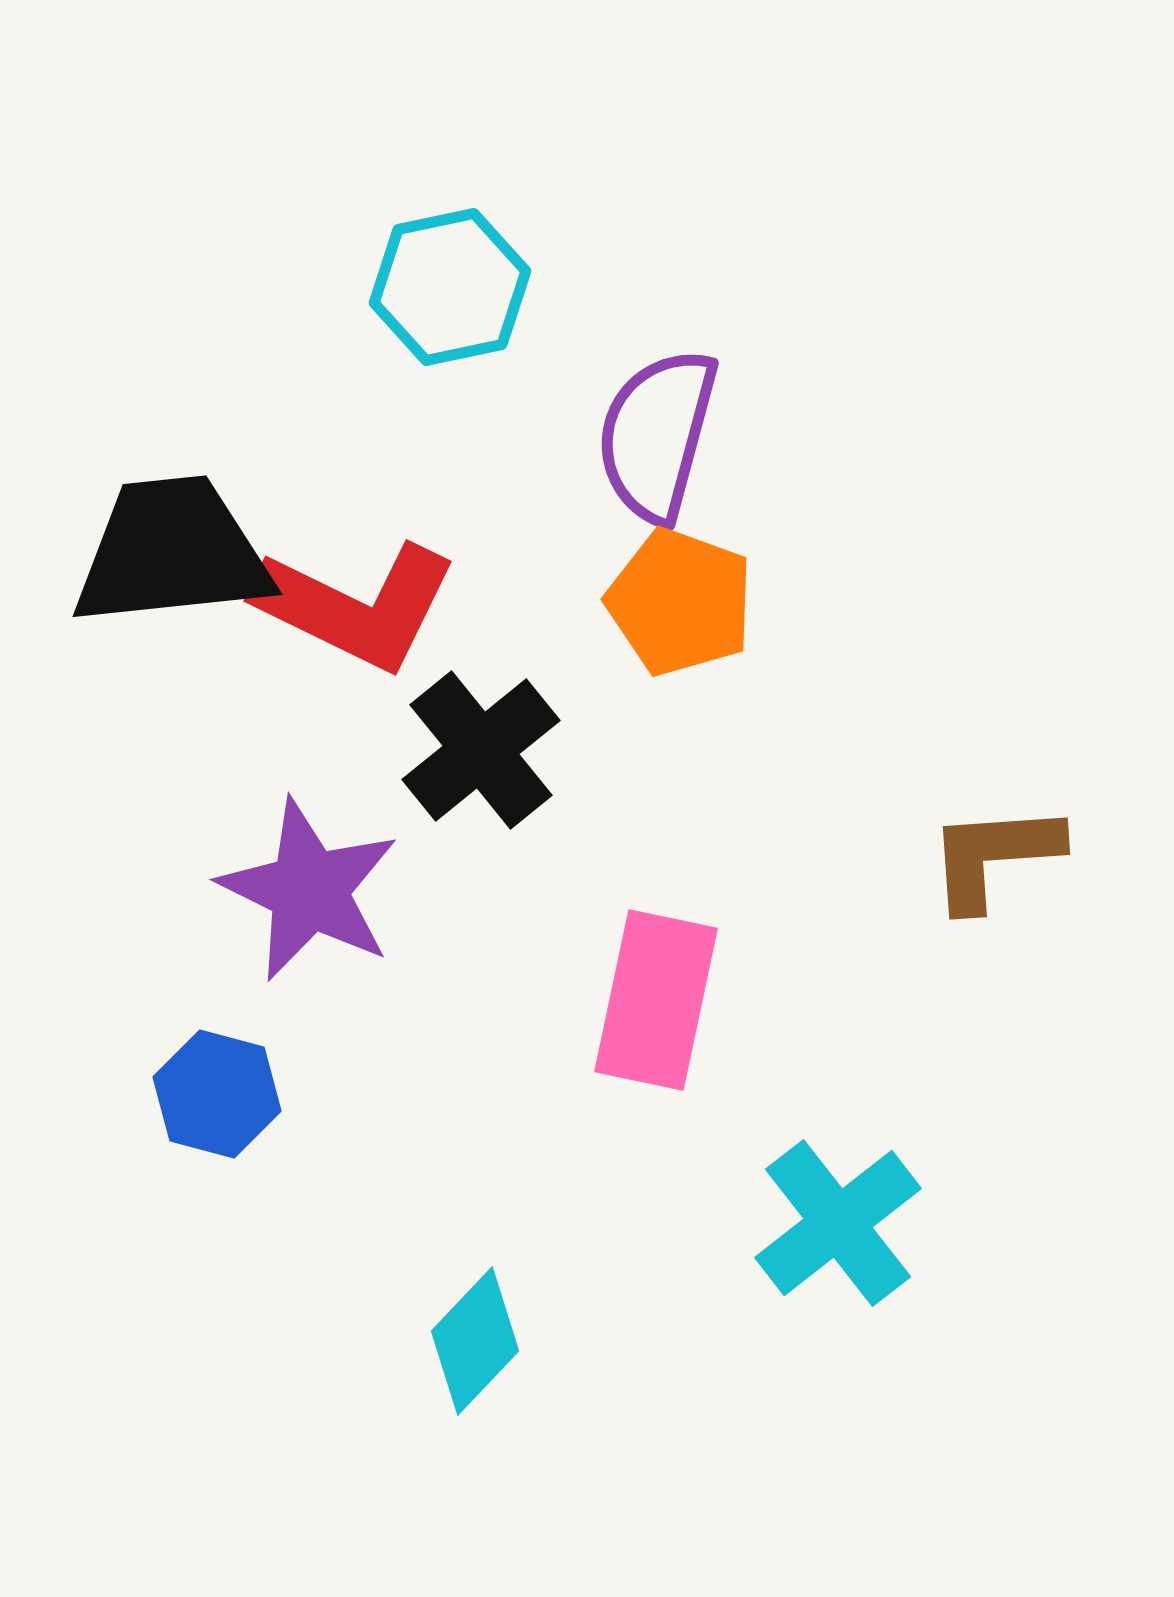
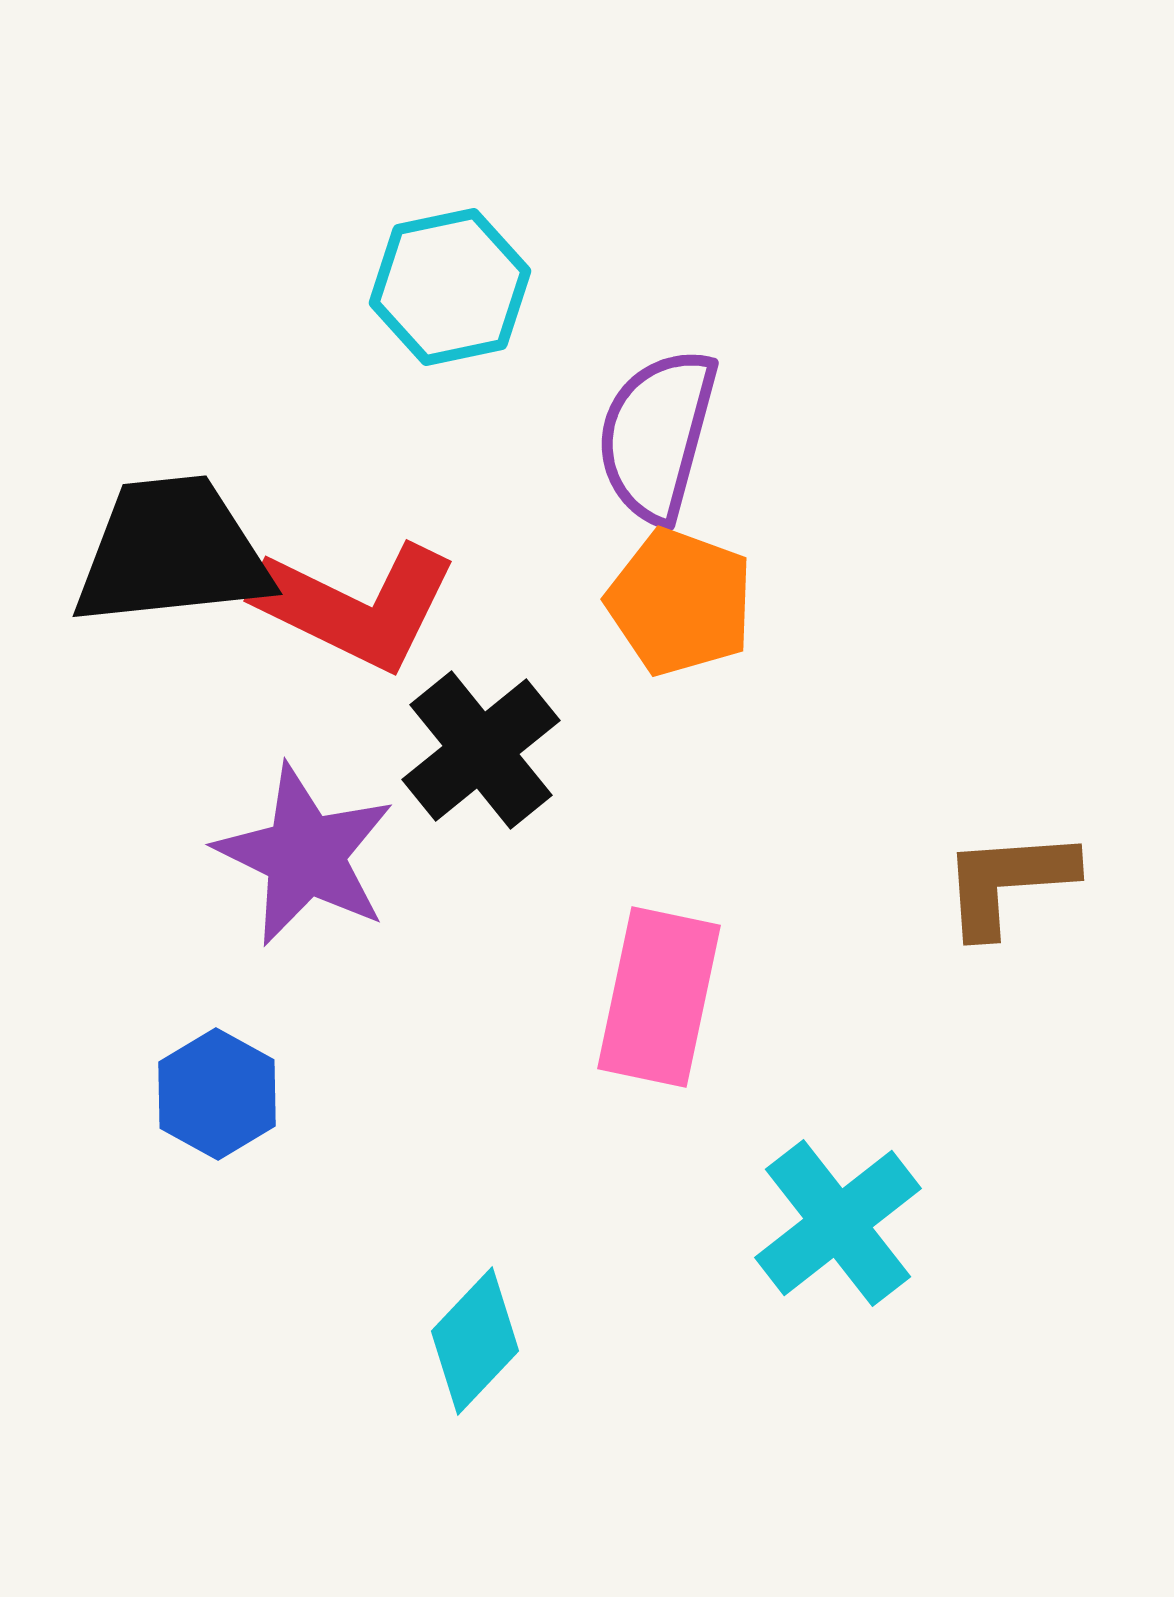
brown L-shape: moved 14 px right, 26 px down
purple star: moved 4 px left, 35 px up
pink rectangle: moved 3 px right, 3 px up
blue hexagon: rotated 14 degrees clockwise
